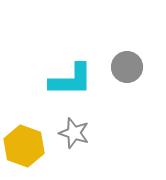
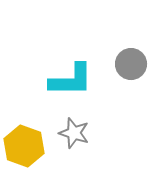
gray circle: moved 4 px right, 3 px up
